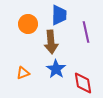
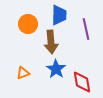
purple line: moved 3 px up
red diamond: moved 1 px left, 1 px up
